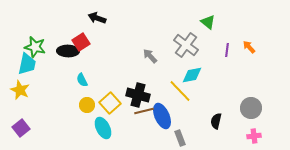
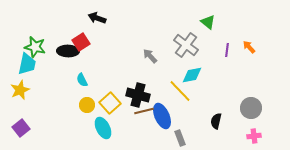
yellow star: rotated 24 degrees clockwise
